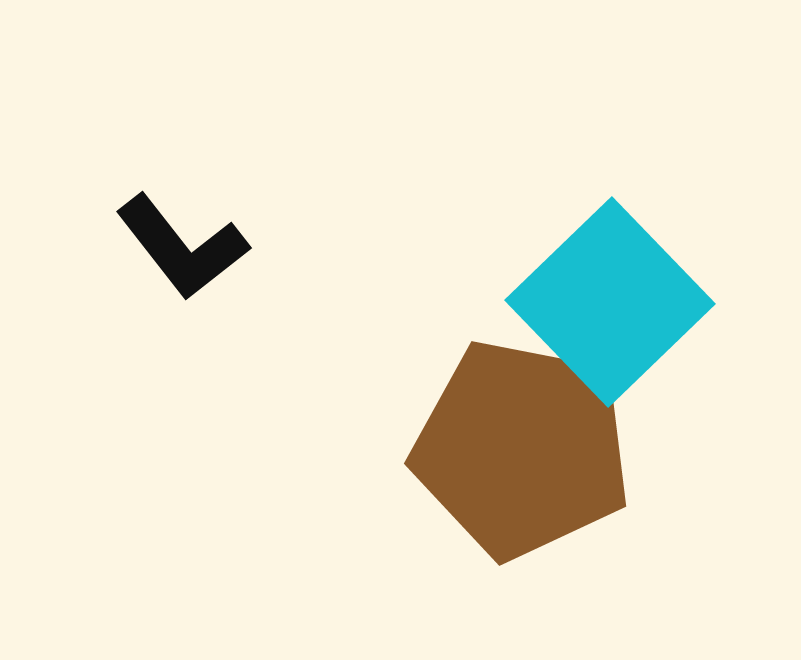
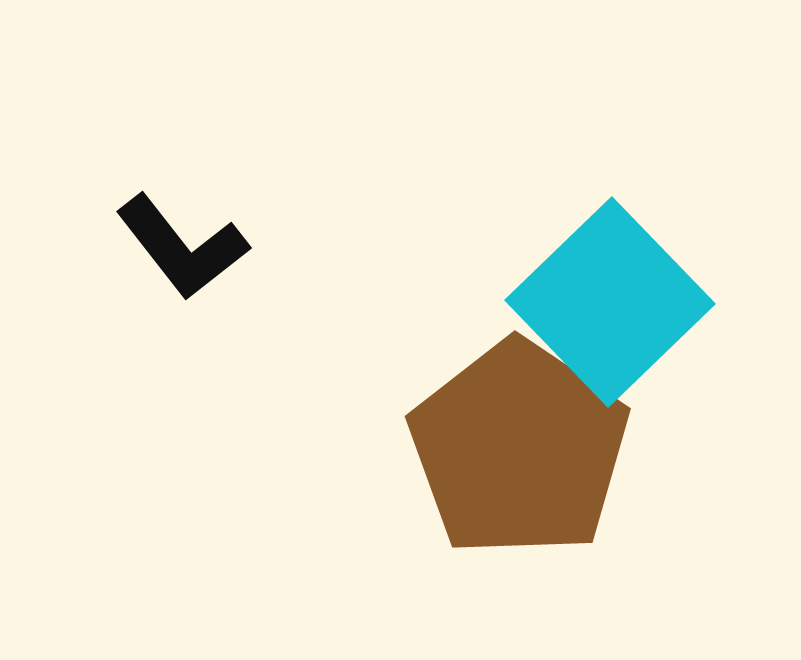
brown pentagon: moved 3 px left; rotated 23 degrees clockwise
